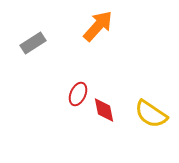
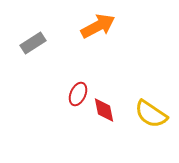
orange arrow: rotated 20 degrees clockwise
